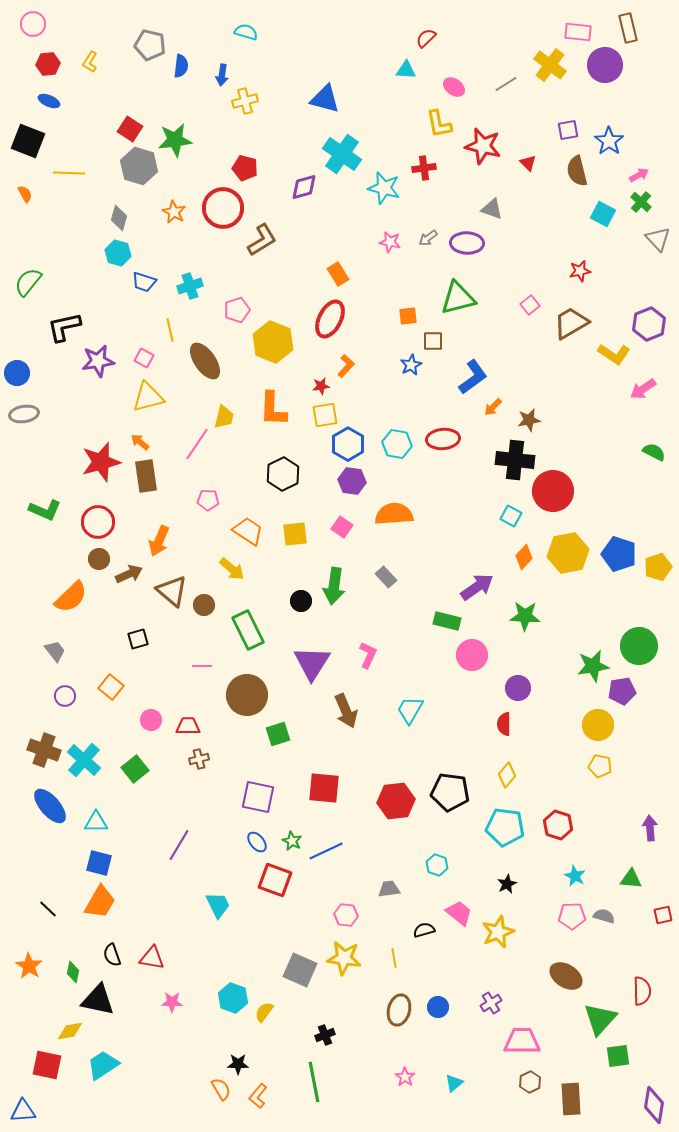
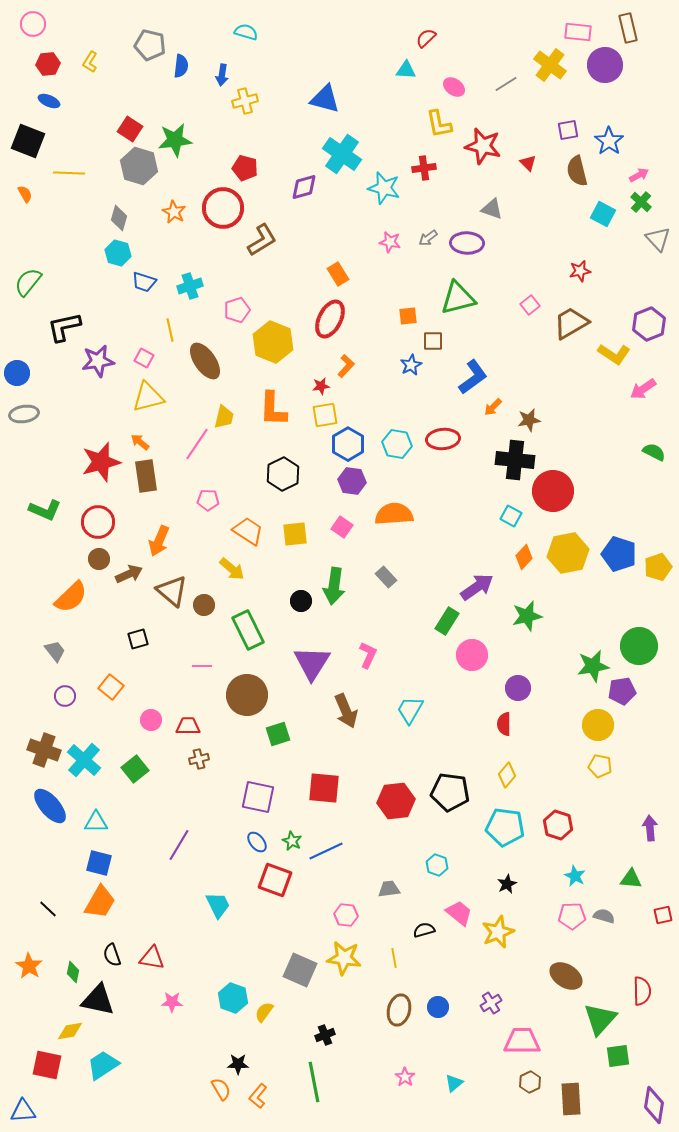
green star at (525, 616): moved 2 px right; rotated 16 degrees counterclockwise
green rectangle at (447, 621): rotated 72 degrees counterclockwise
